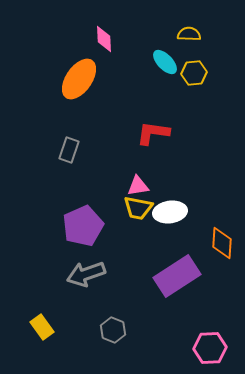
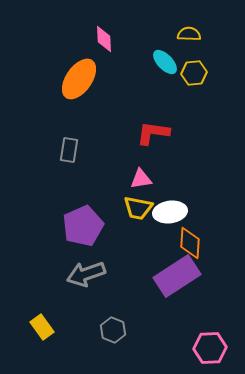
gray rectangle: rotated 10 degrees counterclockwise
pink triangle: moved 3 px right, 7 px up
orange diamond: moved 32 px left
